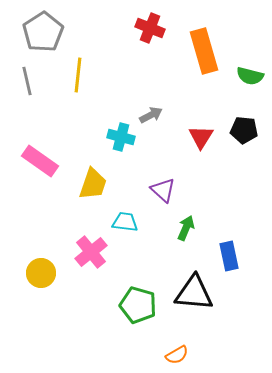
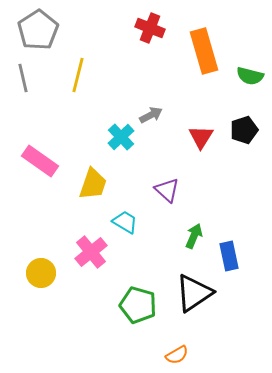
gray pentagon: moved 5 px left, 2 px up
yellow line: rotated 8 degrees clockwise
gray line: moved 4 px left, 3 px up
black pentagon: rotated 24 degrees counterclockwise
cyan cross: rotated 32 degrees clockwise
purple triangle: moved 4 px right
cyan trapezoid: rotated 24 degrees clockwise
green arrow: moved 8 px right, 8 px down
black triangle: rotated 39 degrees counterclockwise
